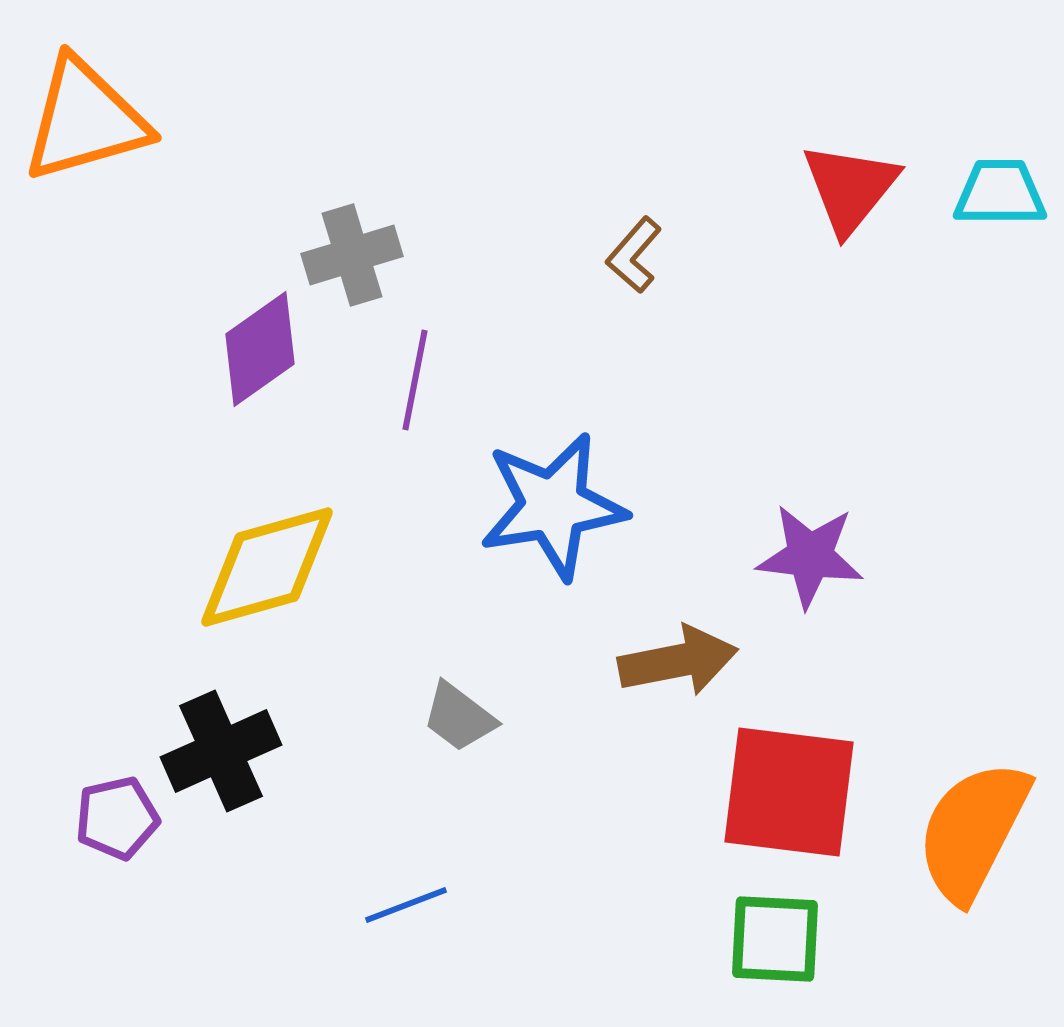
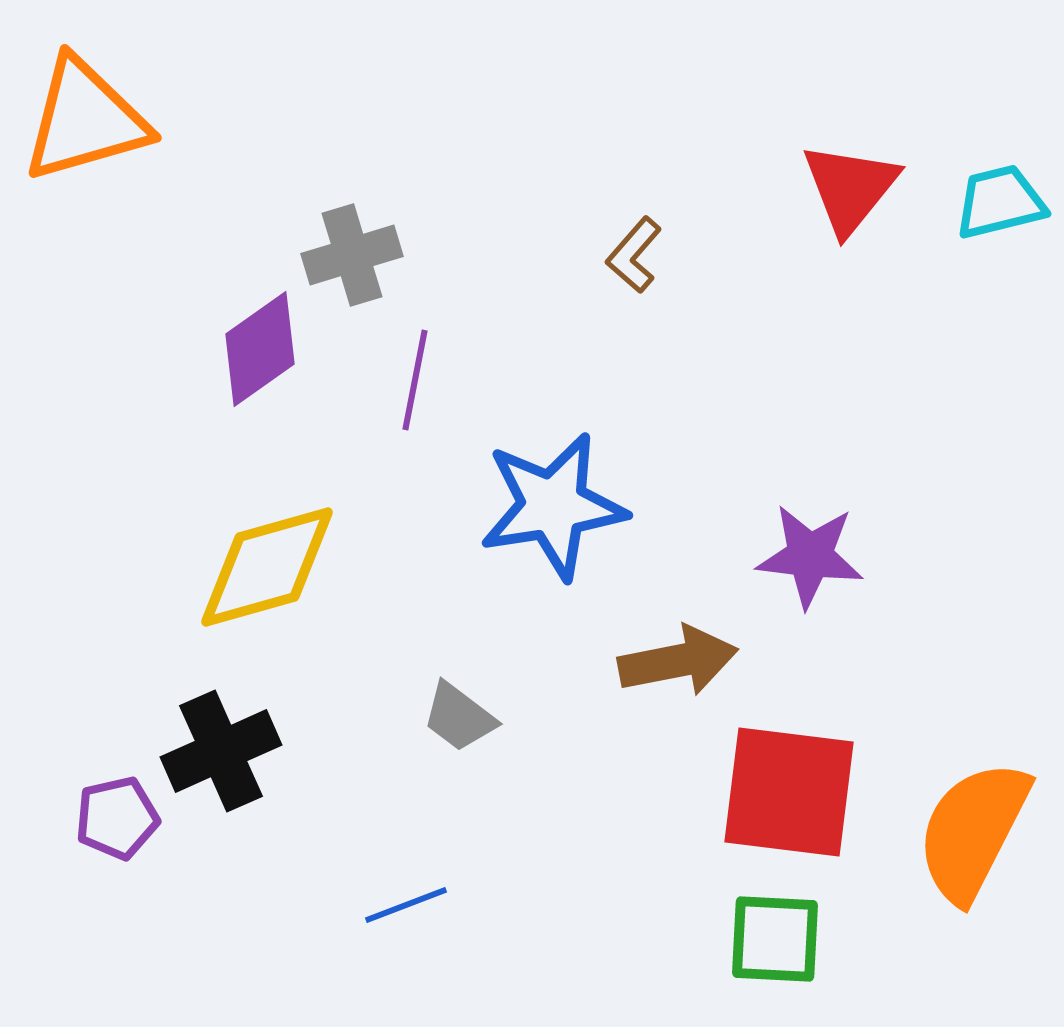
cyan trapezoid: moved 9 px down; rotated 14 degrees counterclockwise
